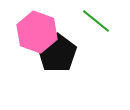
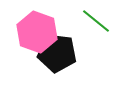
black pentagon: rotated 30 degrees counterclockwise
